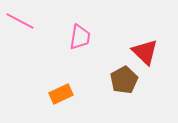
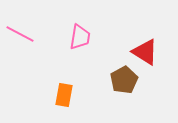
pink line: moved 13 px down
red triangle: rotated 12 degrees counterclockwise
orange rectangle: moved 3 px right, 1 px down; rotated 55 degrees counterclockwise
